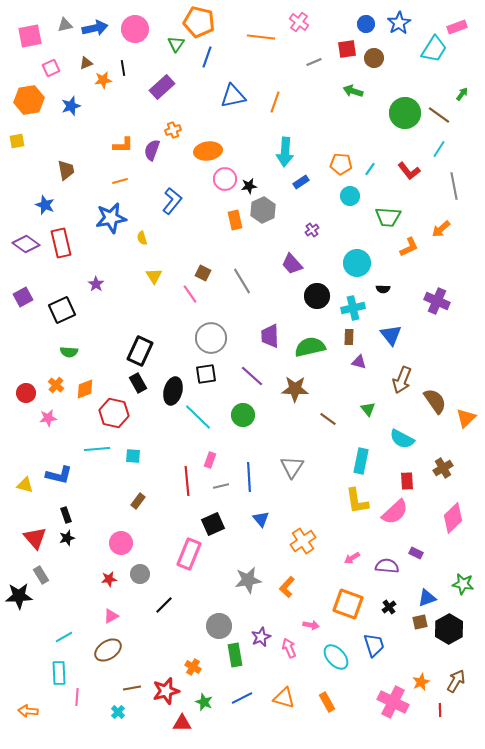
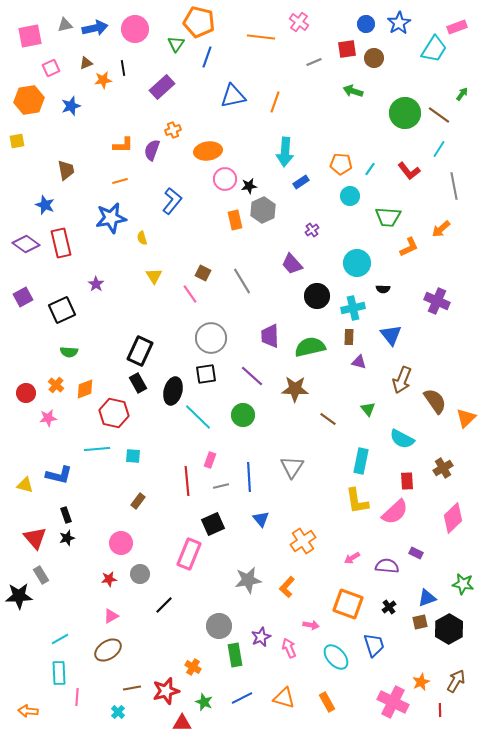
cyan line at (64, 637): moved 4 px left, 2 px down
